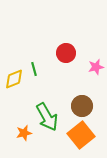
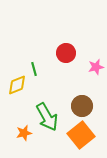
yellow diamond: moved 3 px right, 6 px down
